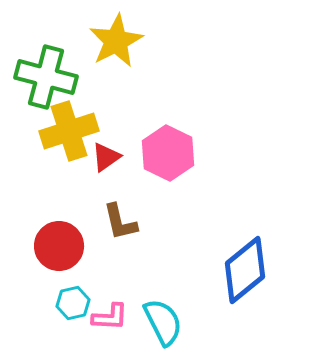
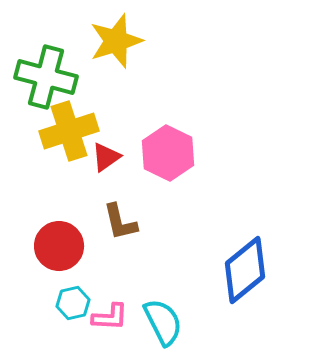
yellow star: rotated 10 degrees clockwise
